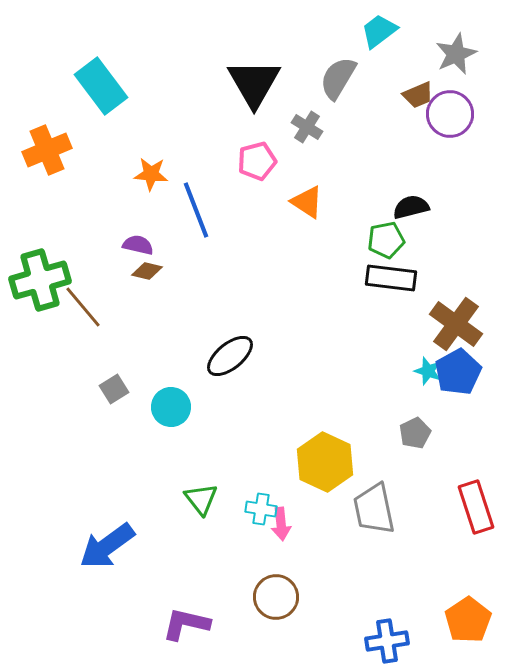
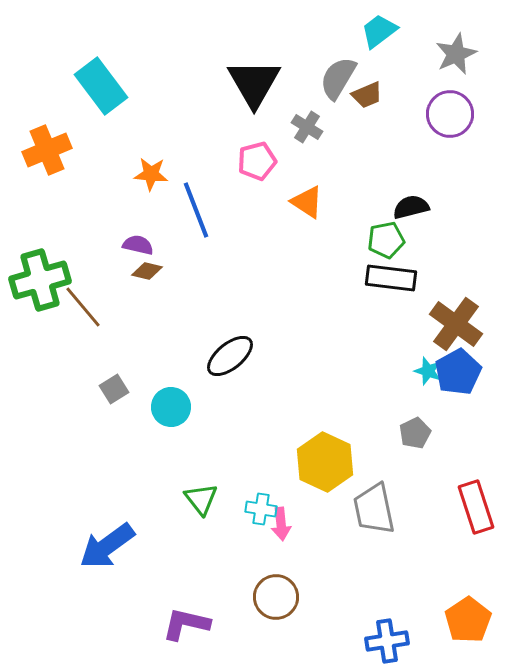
brown trapezoid: moved 51 px left
